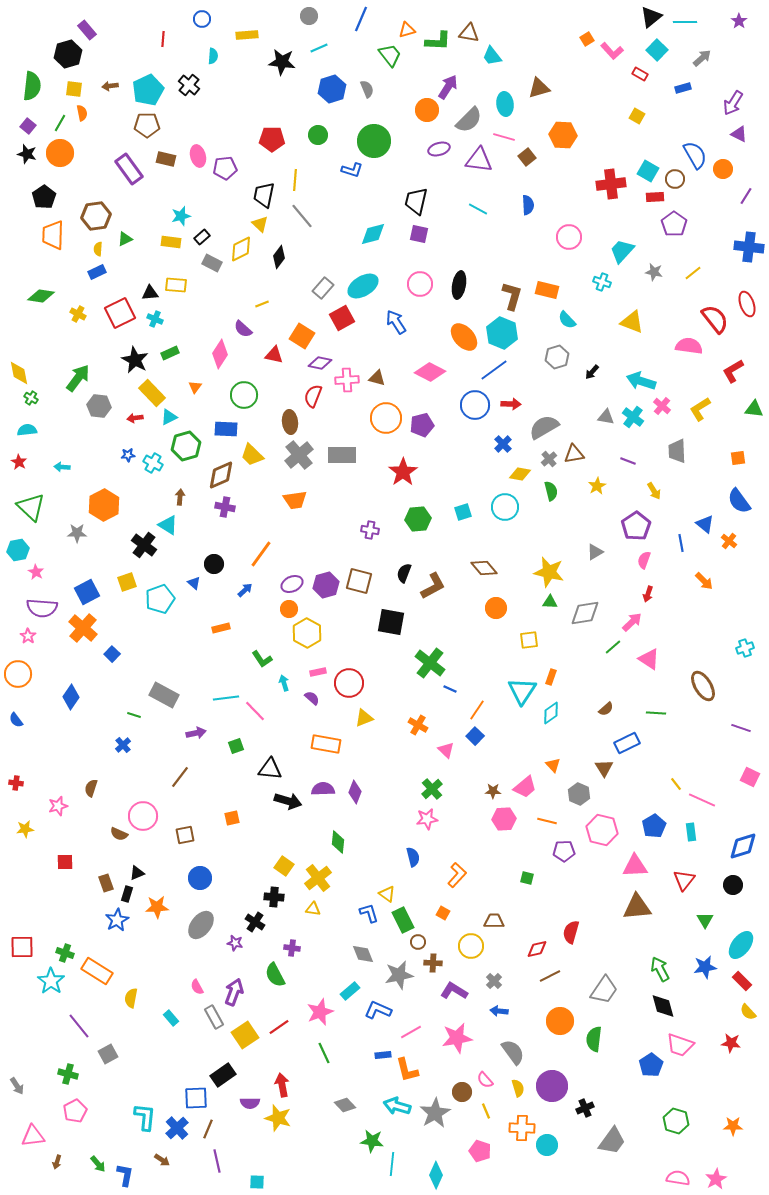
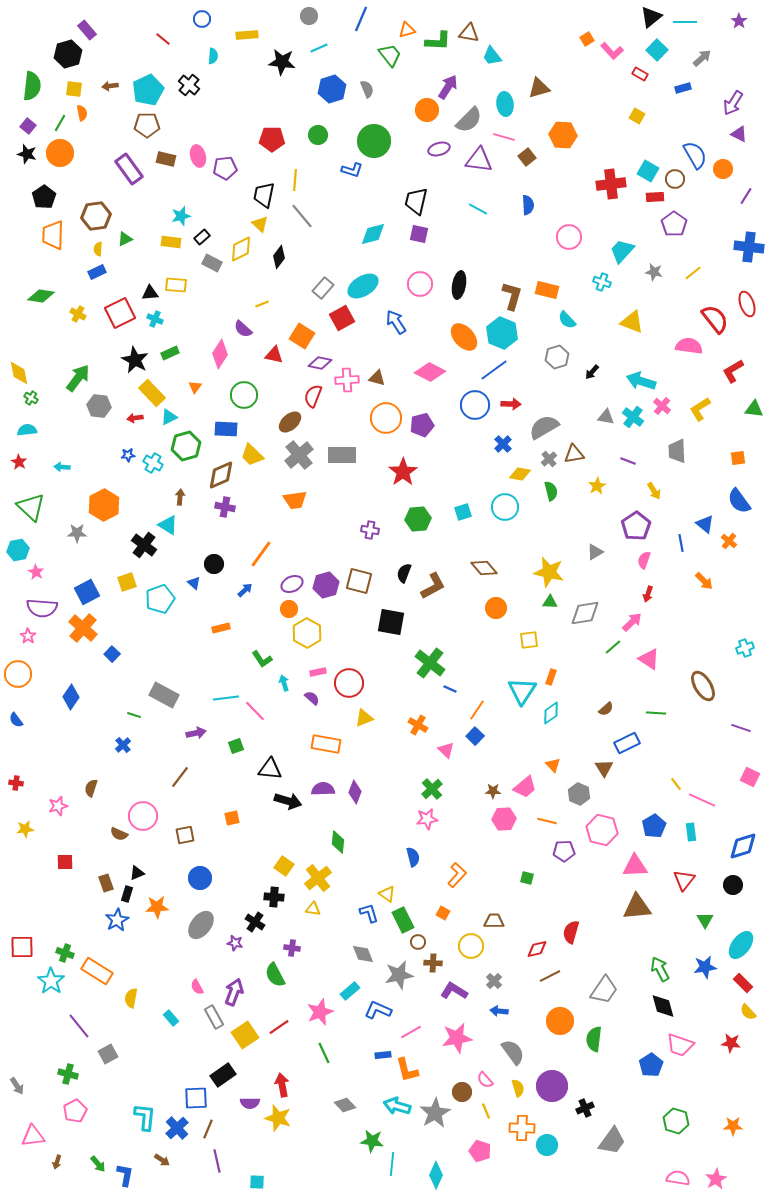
red line at (163, 39): rotated 56 degrees counterclockwise
brown ellipse at (290, 422): rotated 55 degrees clockwise
red rectangle at (742, 981): moved 1 px right, 2 px down
